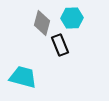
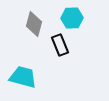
gray diamond: moved 8 px left, 1 px down
